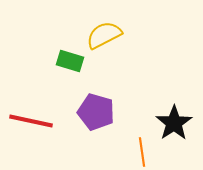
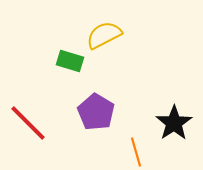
purple pentagon: rotated 15 degrees clockwise
red line: moved 3 px left, 2 px down; rotated 33 degrees clockwise
orange line: moved 6 px left; rotated 8 degrees counterclockwise
